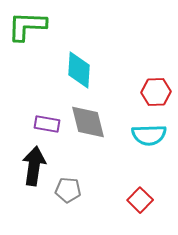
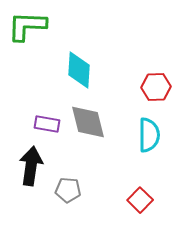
red hexagon: moved 5 px up
cyan semicircle: rotated 88 degrees counterclockwise
black arrow: moved 3 px left
